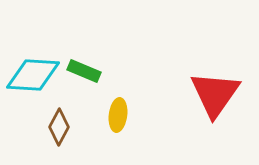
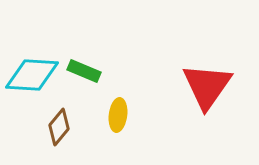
cyan diamond: moved 1 px left
red triangle: moved 8 px left, 8 px up
brown diamond: rotated 12 degrees clockwise
